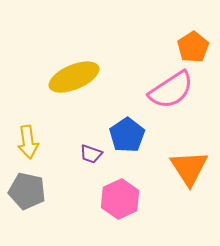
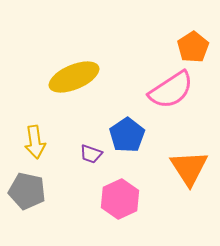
yellow arrow: moved 7 px right
